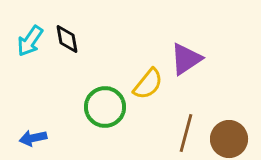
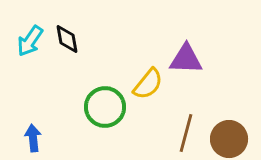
purple triangle: rotated 36 degrees clockwise
blue arrow: rotated 96 degrees clockwise
